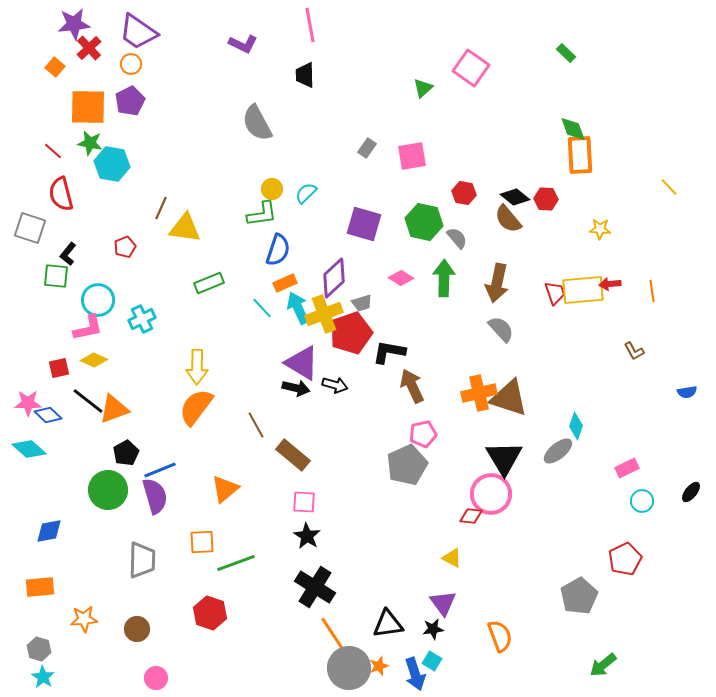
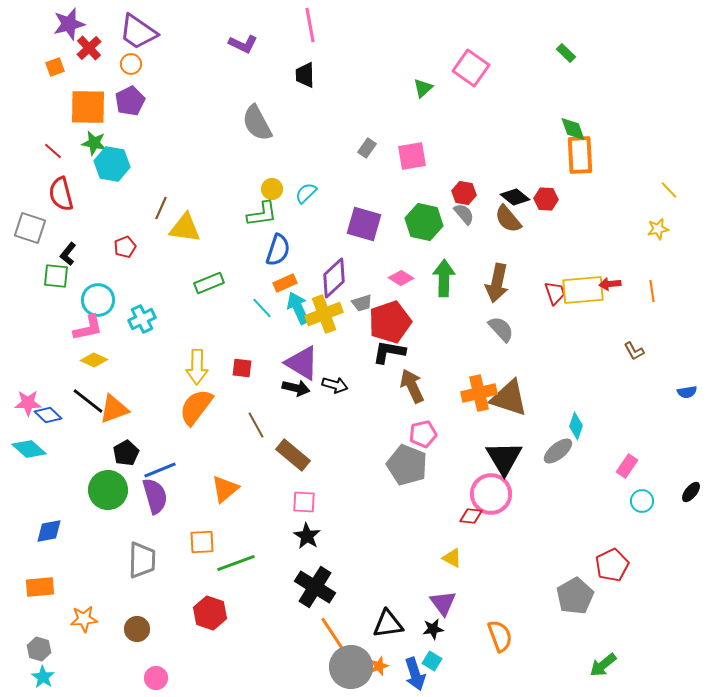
purple star at (74, 24): moved 5 px left; rotated 8 degrees counterclockwise
orange square at (55, 67): rotated 30 degrees clockwise
green star at (90, 143): moved 4 px right
yellow line at (669, 187): moved 3 px down
yellow star at (600, 229): moved 58 px right; rotated 15 degrees counterclockwise
gray semicircle at (457, 238): moved 7 px right, 24 px up
red pentagon at (351, 333): moved 39 px right, 11 px up
red square at (59, 368): moved 183 px right; rotated 20 degrees clockwise
gray pentagon at (407, 465): rotated 27 degrees counterclockwise
pink rectangle at (627, 468): moved 2 px up; rotated 30 degrees counterclockwise
red pentagon at (625, 559): moved 13 px left, 6 px down
gray pentagon at (579, 596): moved 4 px left
gray circle at (349, 668): moved 2 px right, 1 px up
